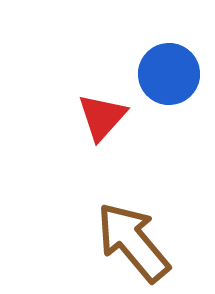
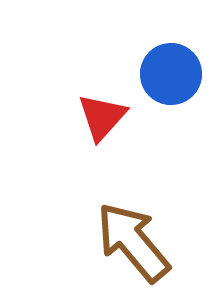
blue circle: moved 2 px right
